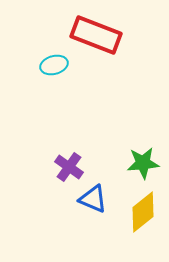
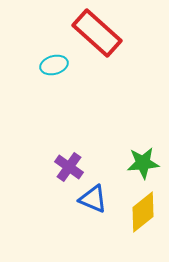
red rectangle: moved 1 px right, 2 px up; rotated 21 degrees clockwise
